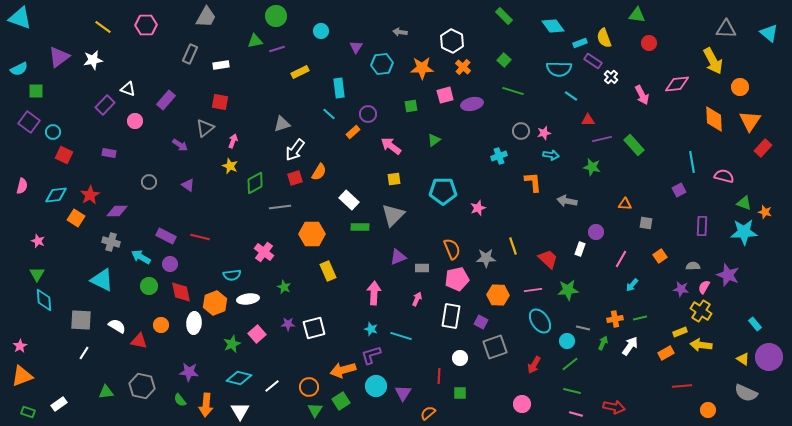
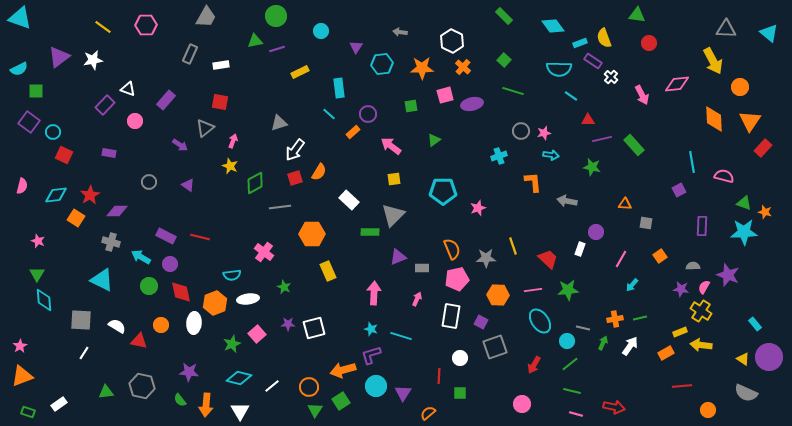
gray triangle at (282, 124): moved 3 px left, 1 px up
green rectangle at (360, 227): moved 10 px right, 5 px down
